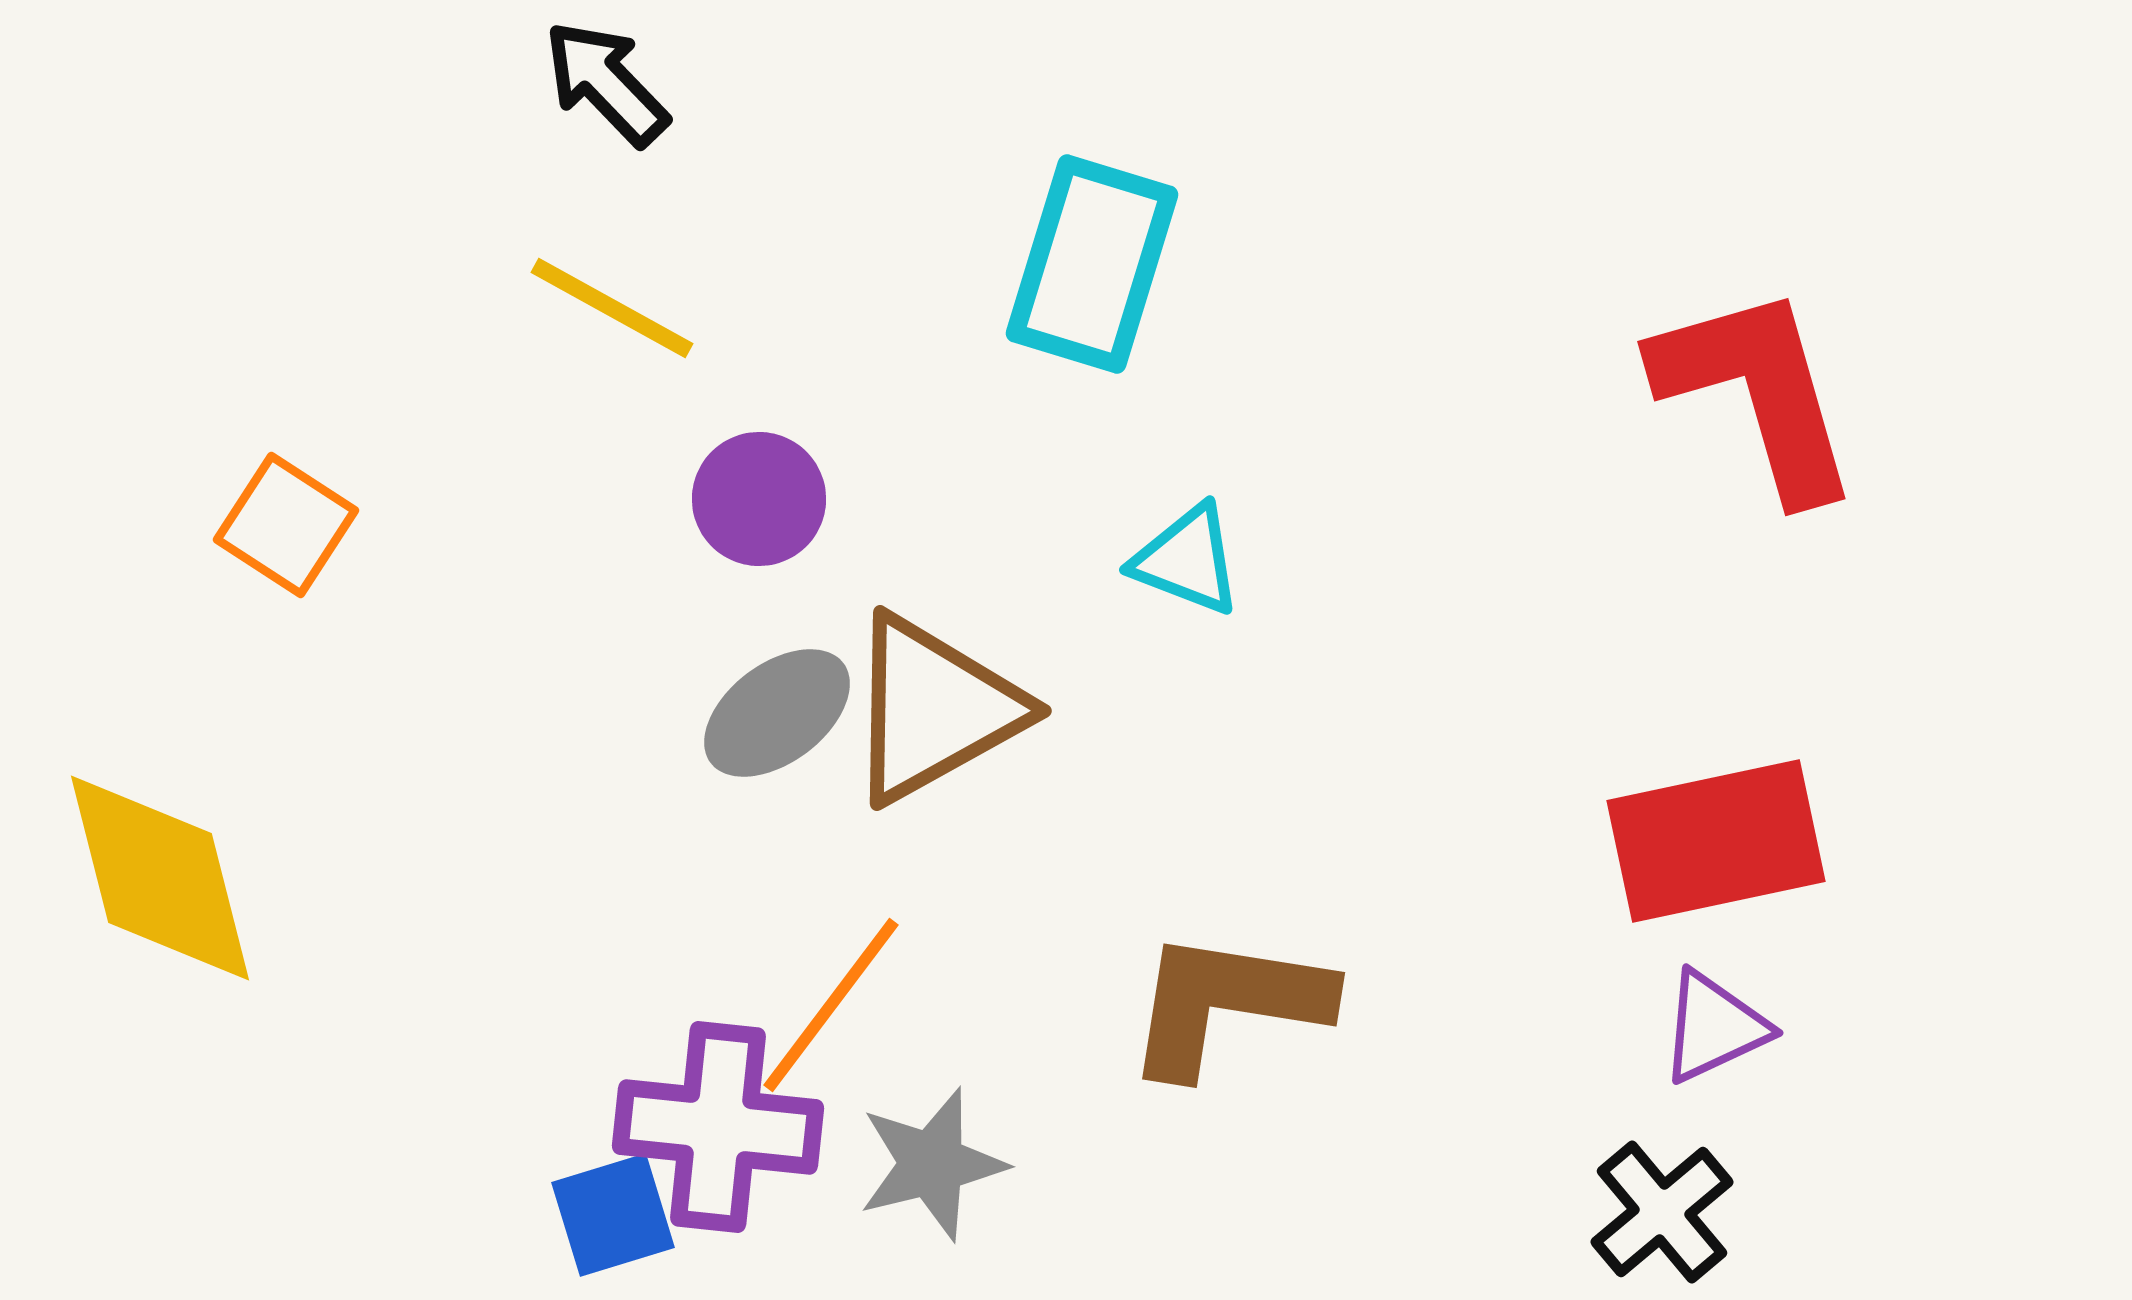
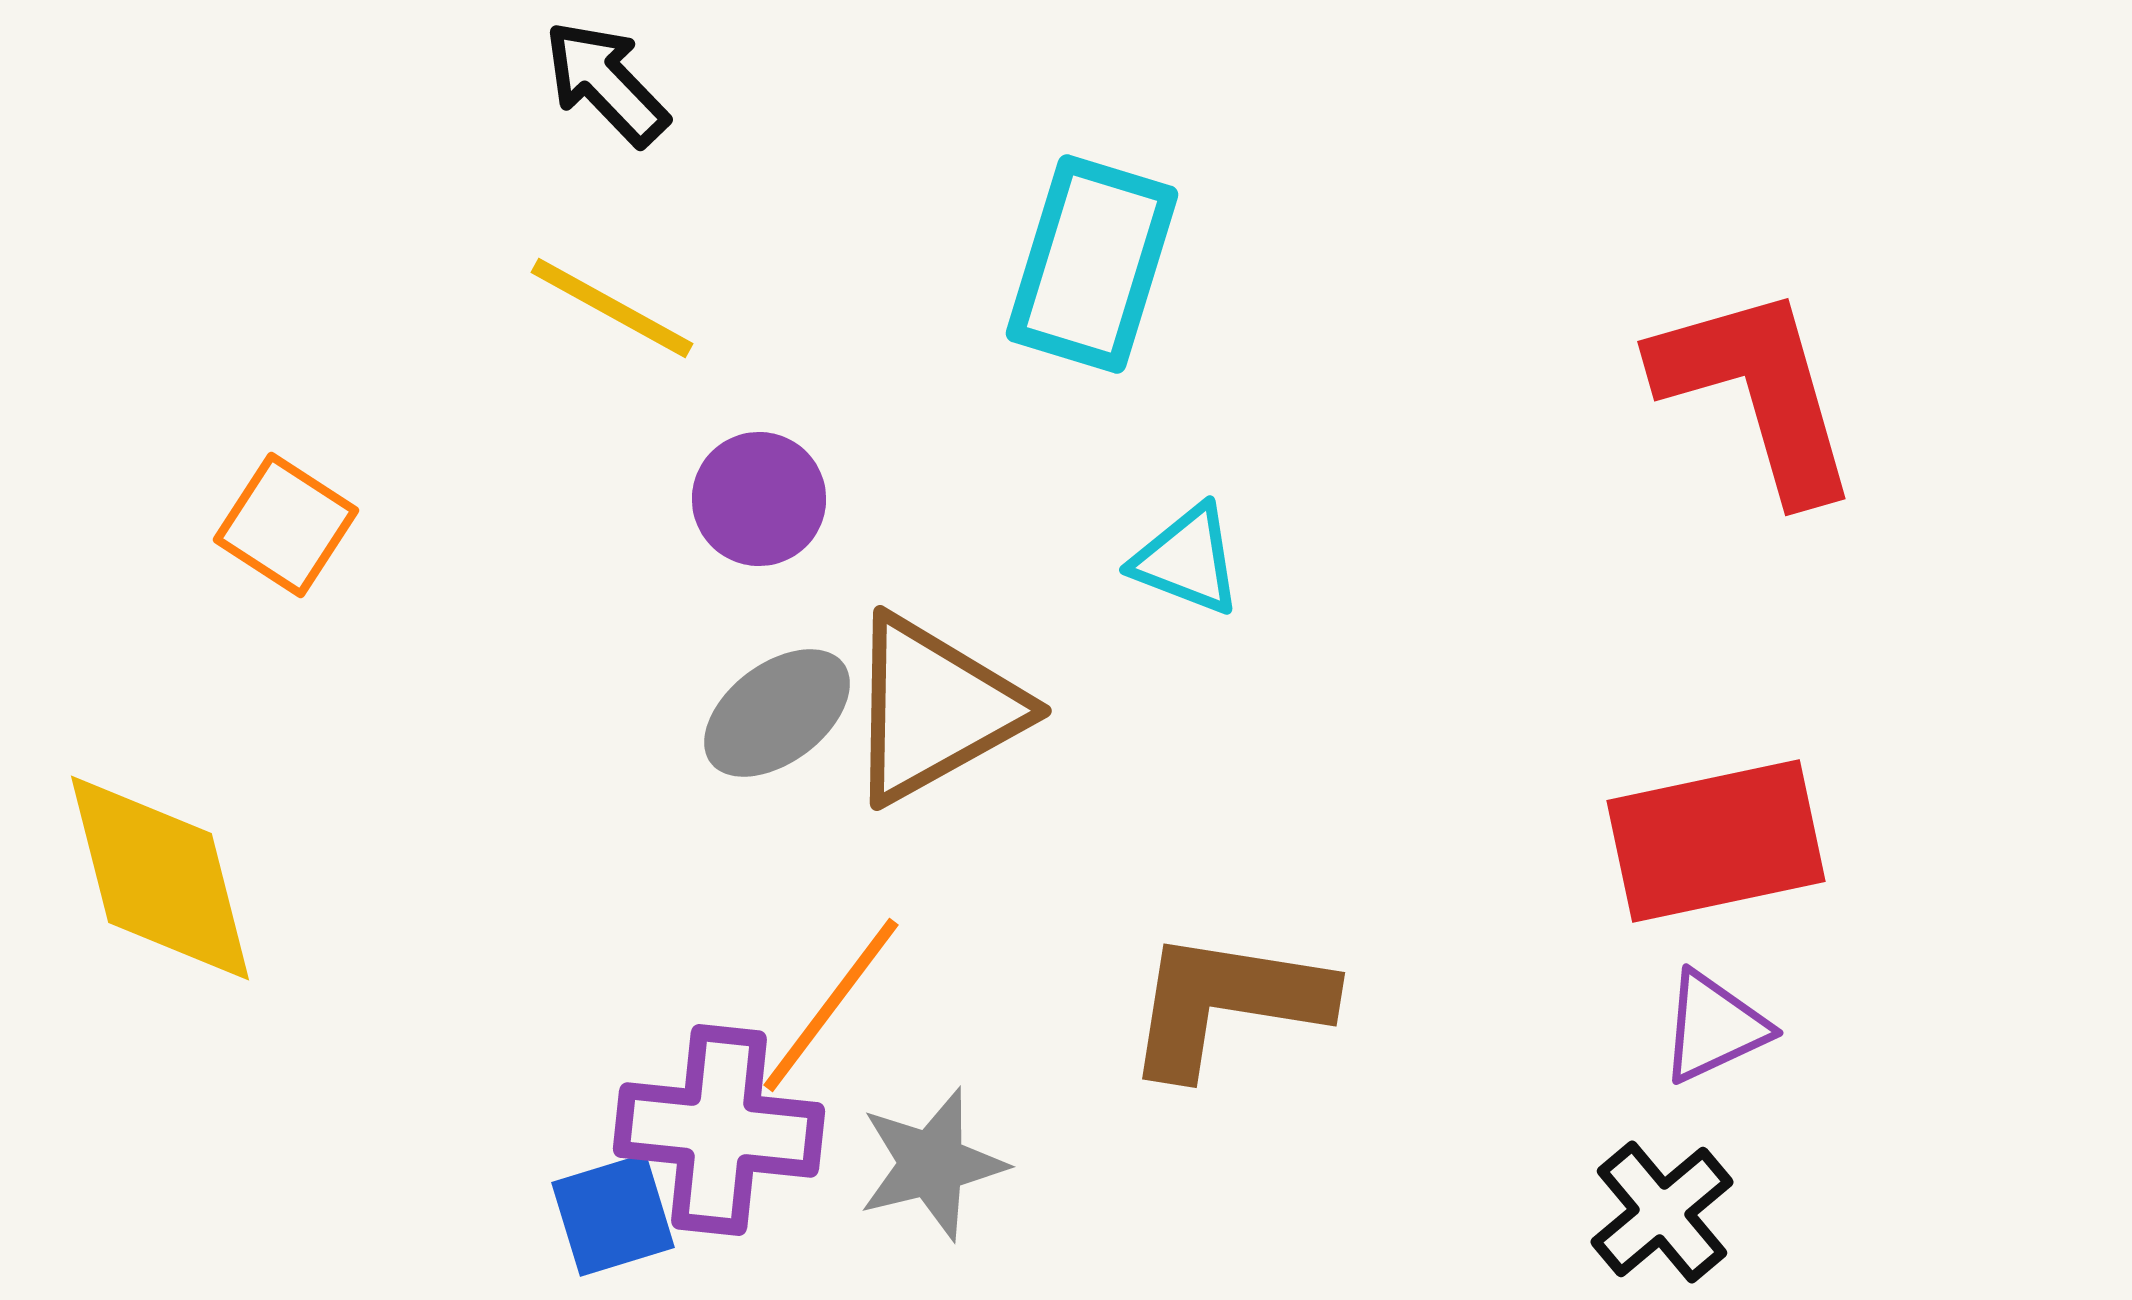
purple cross: moved 1 px right, 3 px down
